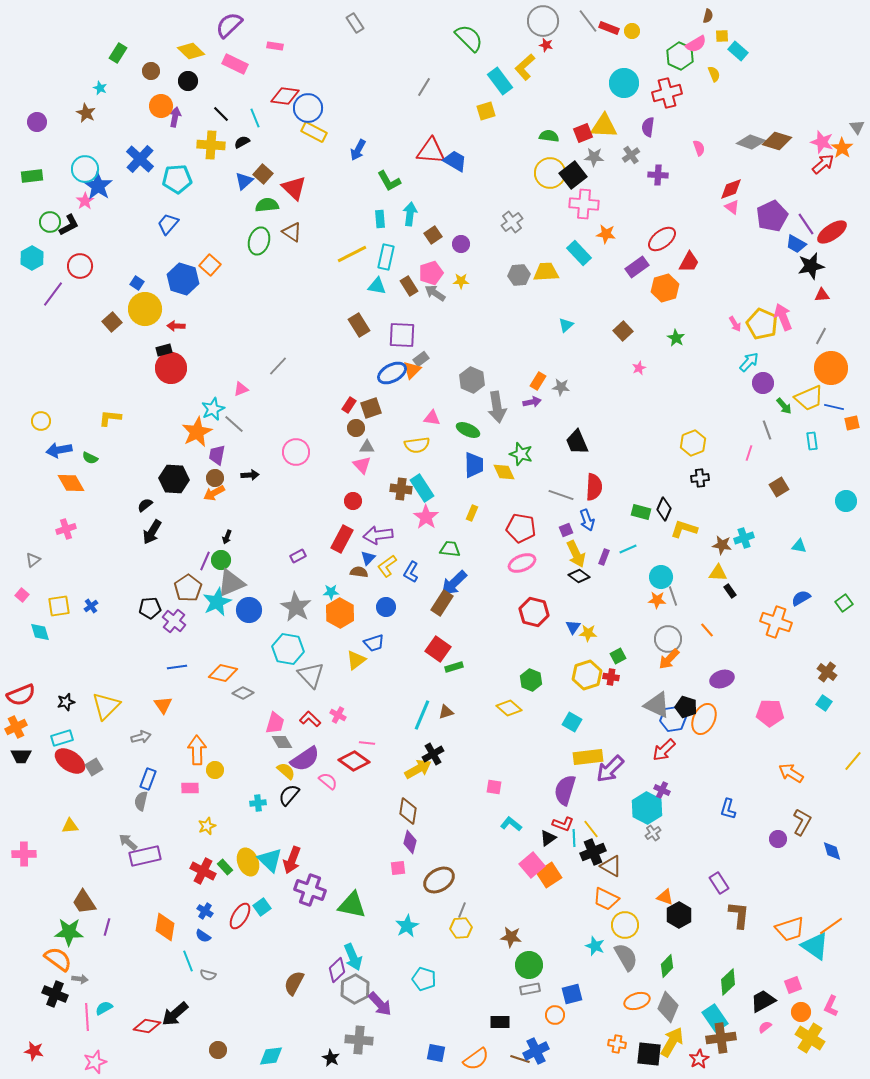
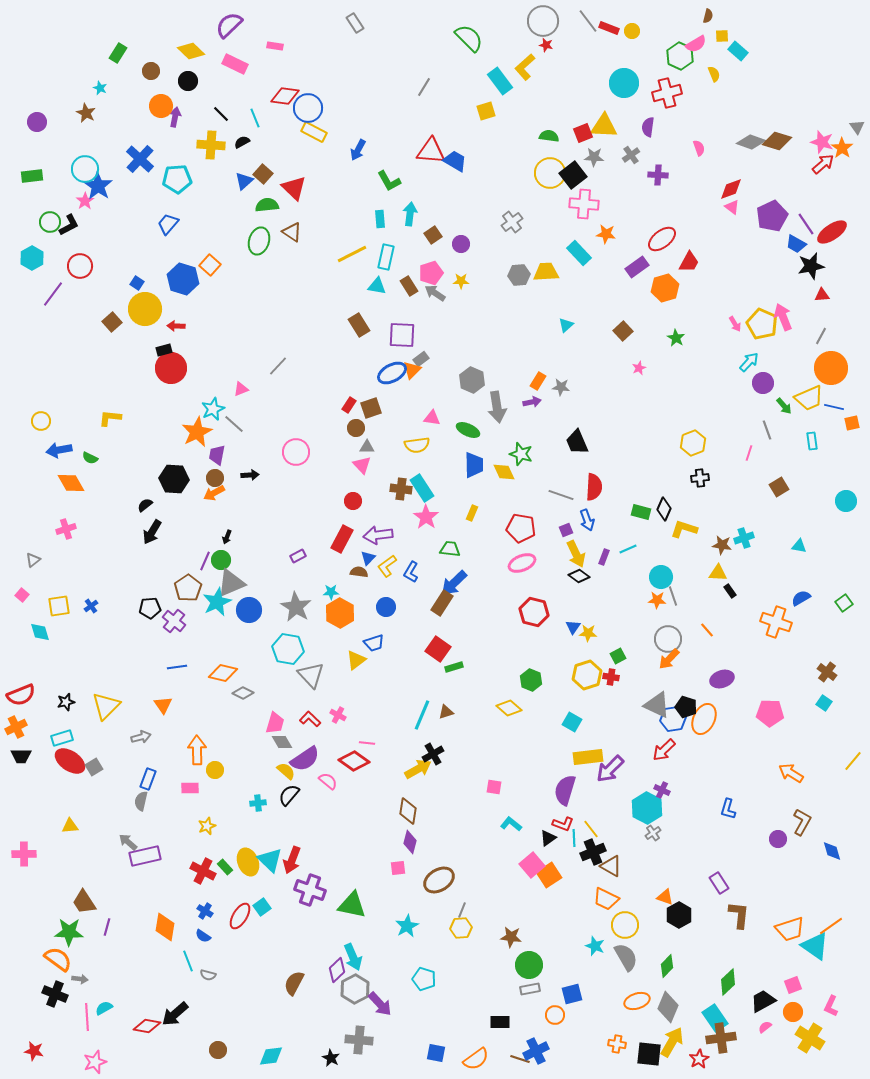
orange circle at (801, 1012): moved 8 px left
